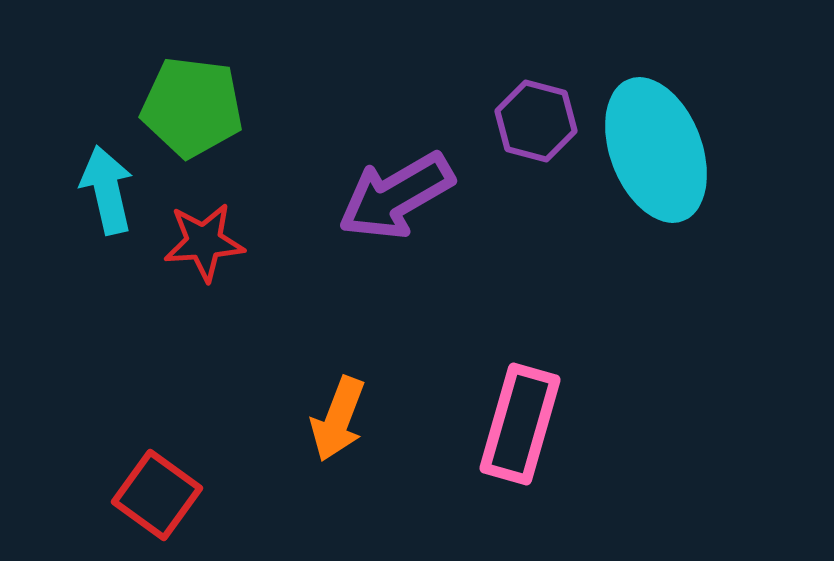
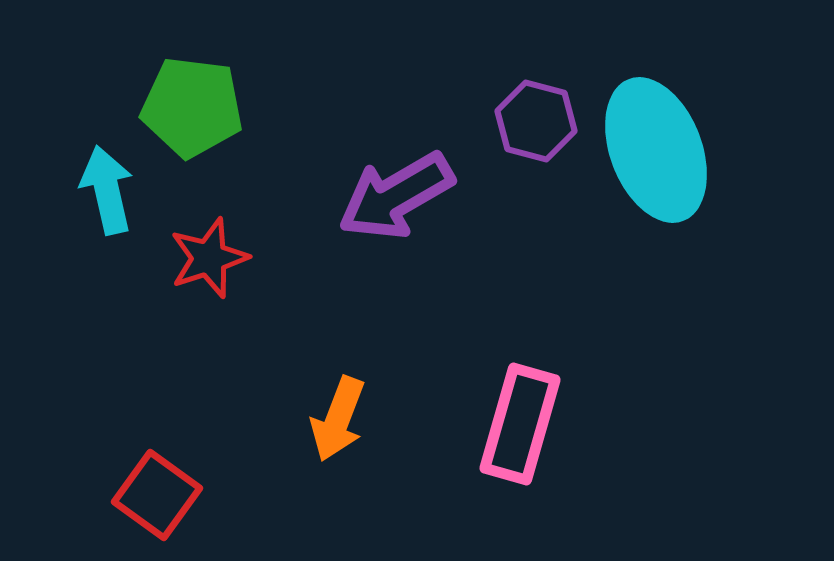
red star: moved 5 px right, 16 px down; rotated 14 degrees counterclockwise
